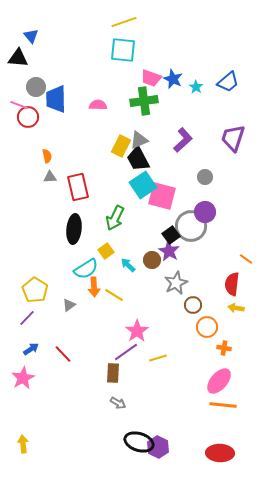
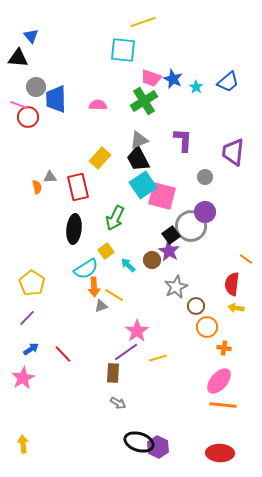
yellow line at (124, 22): moved 19 px right
green cross at (144, 101): rotated 24 degrees counterclockwise
purple trapezoid at (233, 138): moved 14 px down; rotated 12 degrees counterclockwise
purple L-shape at (183, 140): rotated 45 degrees counterclockwise
yellow rectangle at (121, 146): moved 21 px left, 12 px down; rotated 15 degrees clockwise
orange semicircle at (47, 156): moved 10 px left, 31 px down
gray star at (176, 283): moved 4 px down
yellow pentagon at (35, 290): moved 3 px left, 7 px up
gray triangle at (69, 305): moved 32 px right, 1 px down; rotated 16 degrees clockwise
brown circle at (193, 305): moved 3 px right, 1 px down
